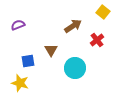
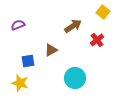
brown triangle: rotated 32 degrees clockwise
cyan circle: moved 10 px down
